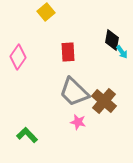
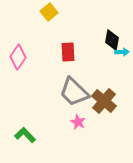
yellow square: moved 3 px right
cyan arrow: rotated 56 degrees counterclockwise
pink star: rotated 14 degrees clockwise
green L-shape: moved 2 px left
